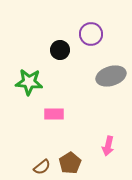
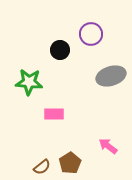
pink arrow: rotated 114 degrees clockwise
